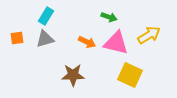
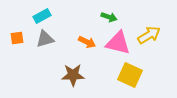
cyan rectangle: moved 4 px left; rotated 30 degrees clockwise
pink triangle: moved 2 px right
